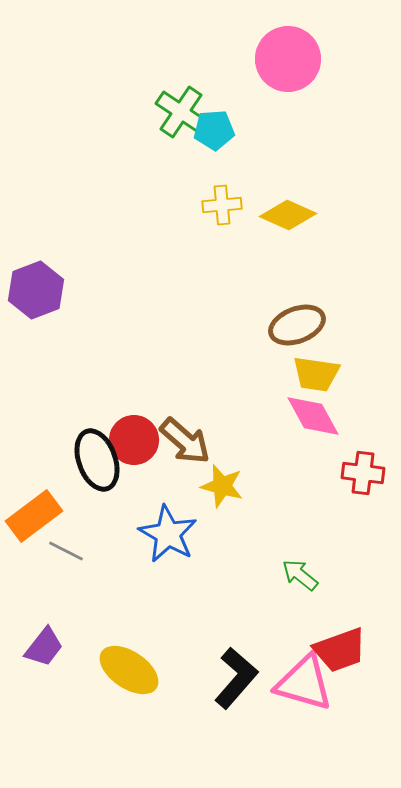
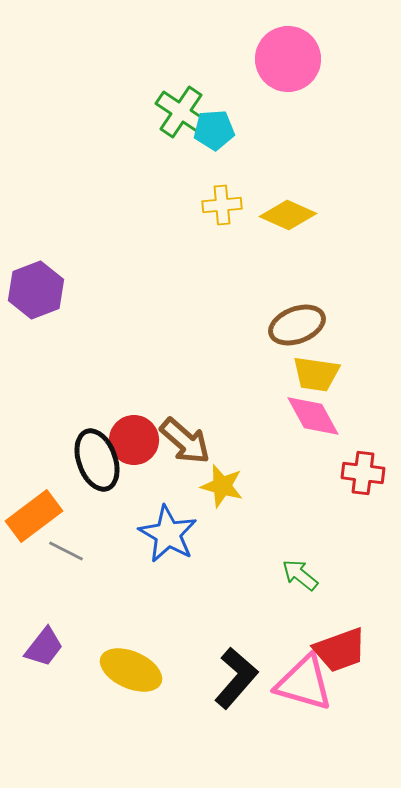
yellow ellipse: moved 2 px right; rotated 10 degrees counterclockwise
